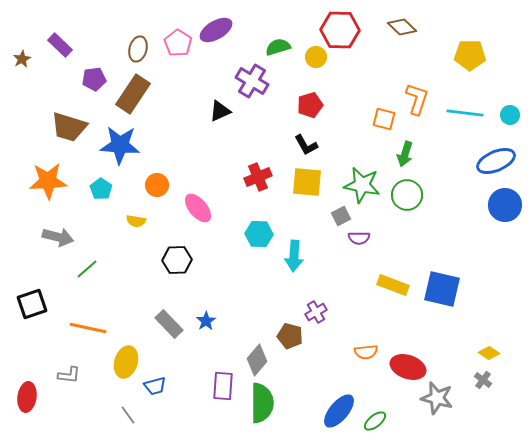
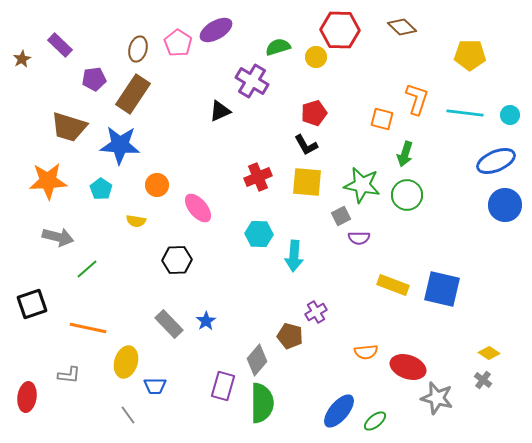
red pentagon at (310, 105): moved 4 px right, 8 px down
orange square at (384, 119): moved 2 px left
blue trapezoid at (155, 386): rotated 15 degrees clockwise
purple rectangle at (223, 386): rotated 12 degrees clockwise
